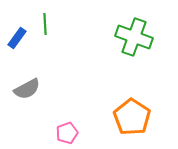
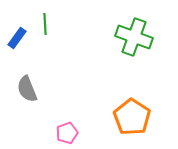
gray semicircle: rotated 96 degrees clockwise
